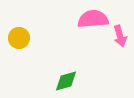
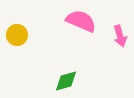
pink semicircle: moved 12 px left, 2 px down; rotated 28 degrees clockwise
yellow circle: moved 2 px left, 3 px up
